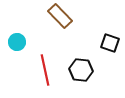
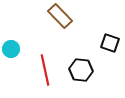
cyan circle: moved 6 px left, 7 px down
